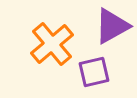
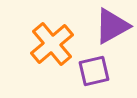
purple square: moved 1 px up
